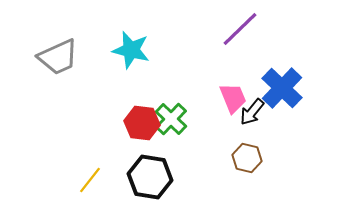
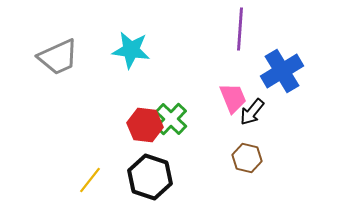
purple line: rotated 42 degrees counterclockwise
cyan star: rotated 6 degrees counterclockwise
blue cross: moved 17 px up; rotated 15 degrees clockwise
red hexagon: moved 3 px right, 2 px down
black hexagon: rotated 9 degrees clockwise
